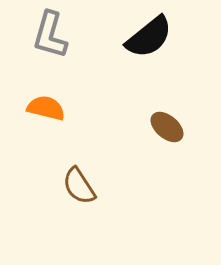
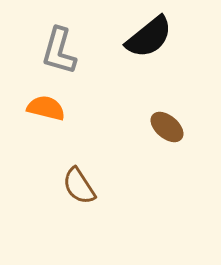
gray L-shape: moved 9 px right, 16 px down
